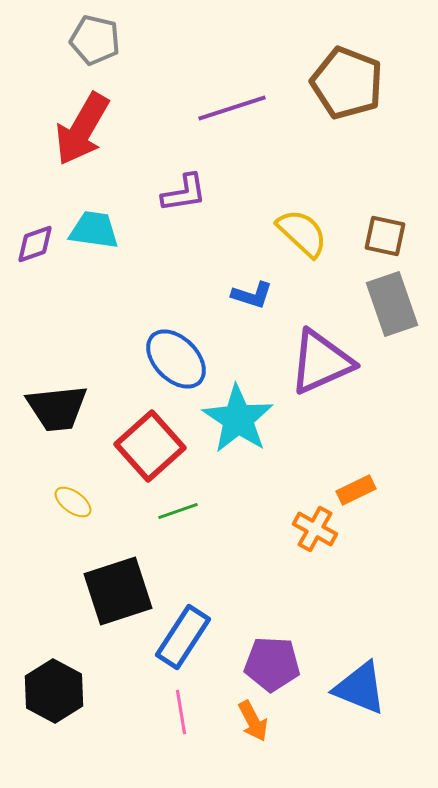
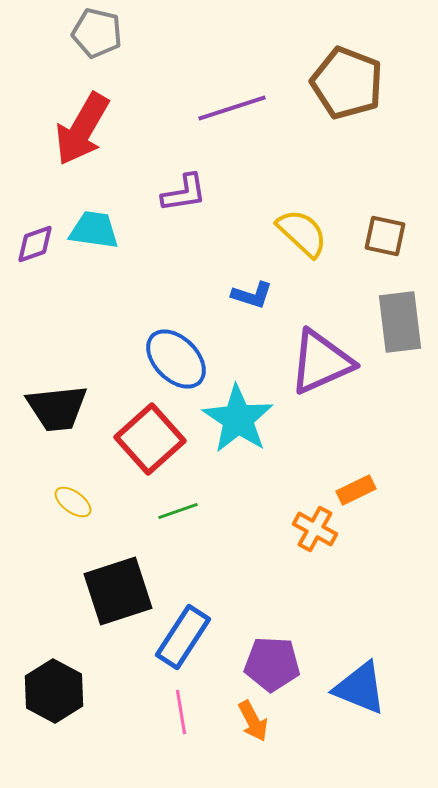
gray pentagon: moved 2 px right, 7 px up
gray rectangle: moved 8 px right, 18 px down; rotated 12 degrees clockwise
red square: moved 7 px up
